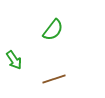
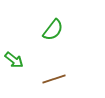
green arrow: rotated 18 degrees counterclockwise
